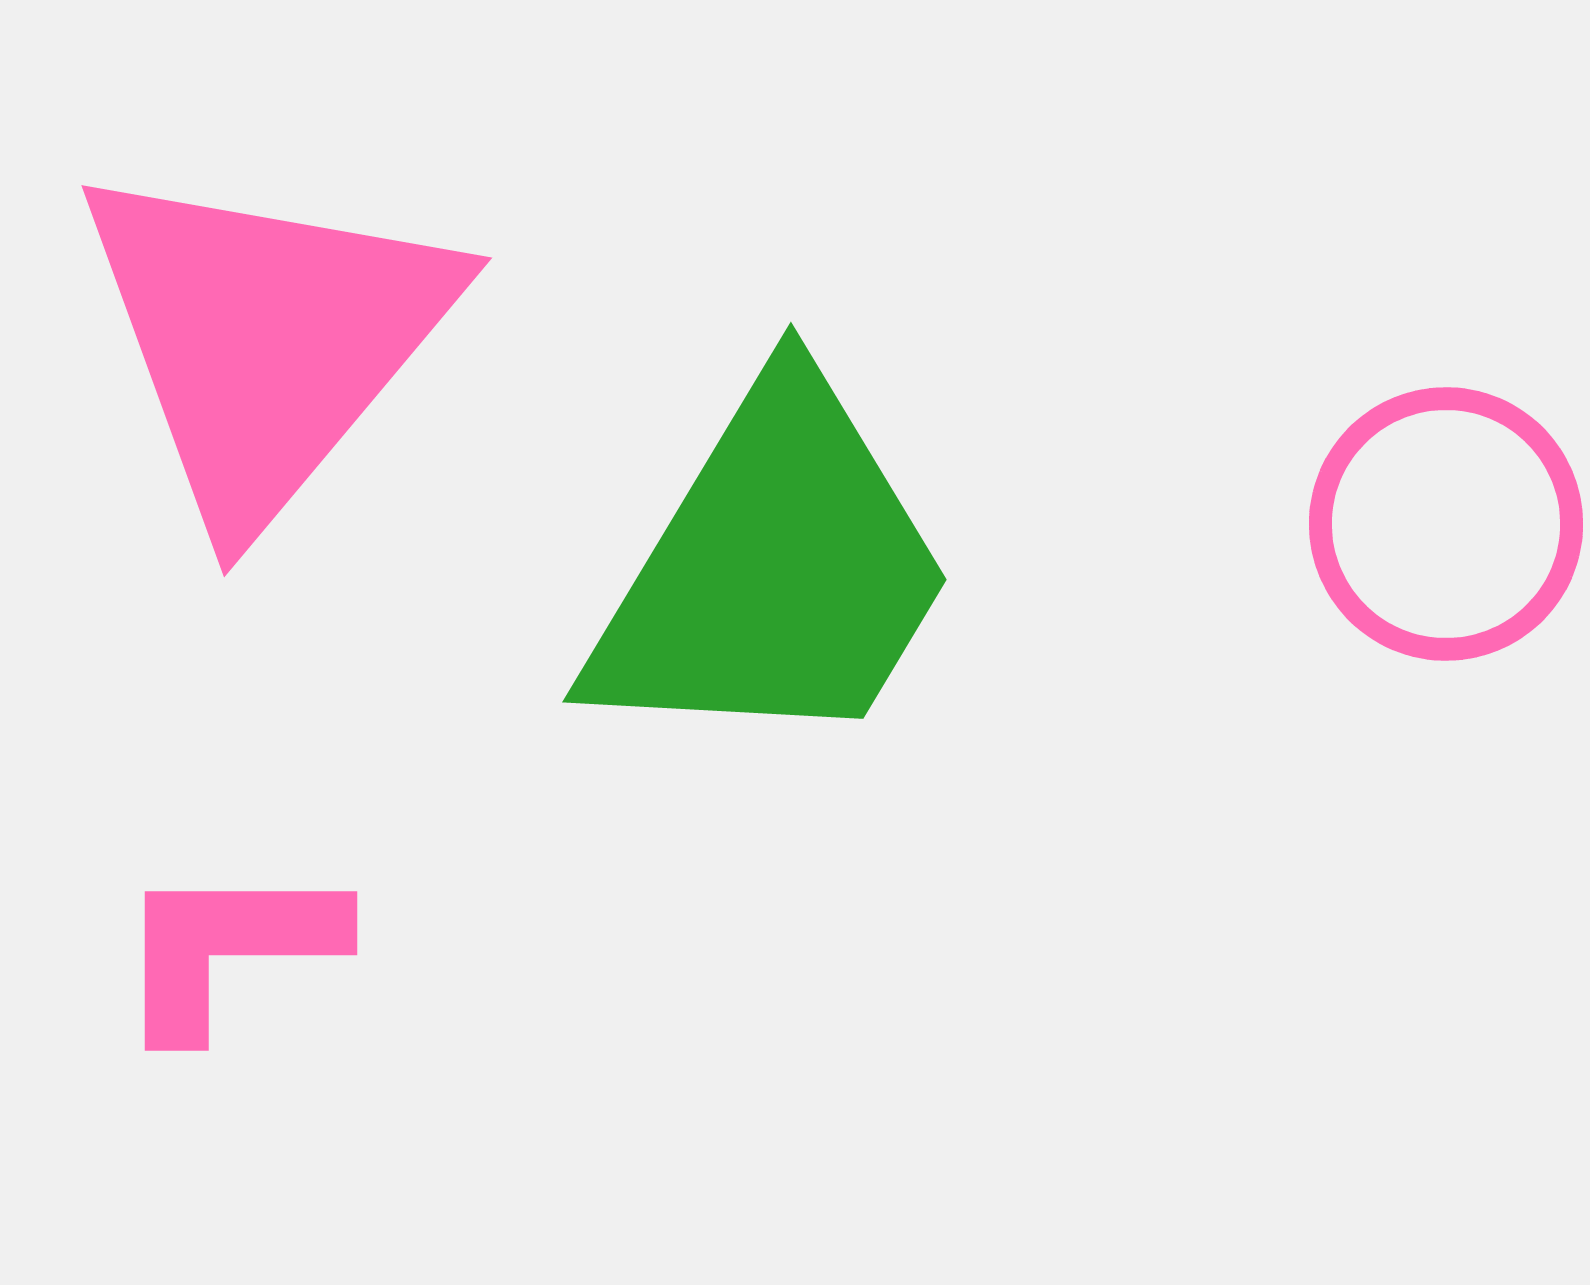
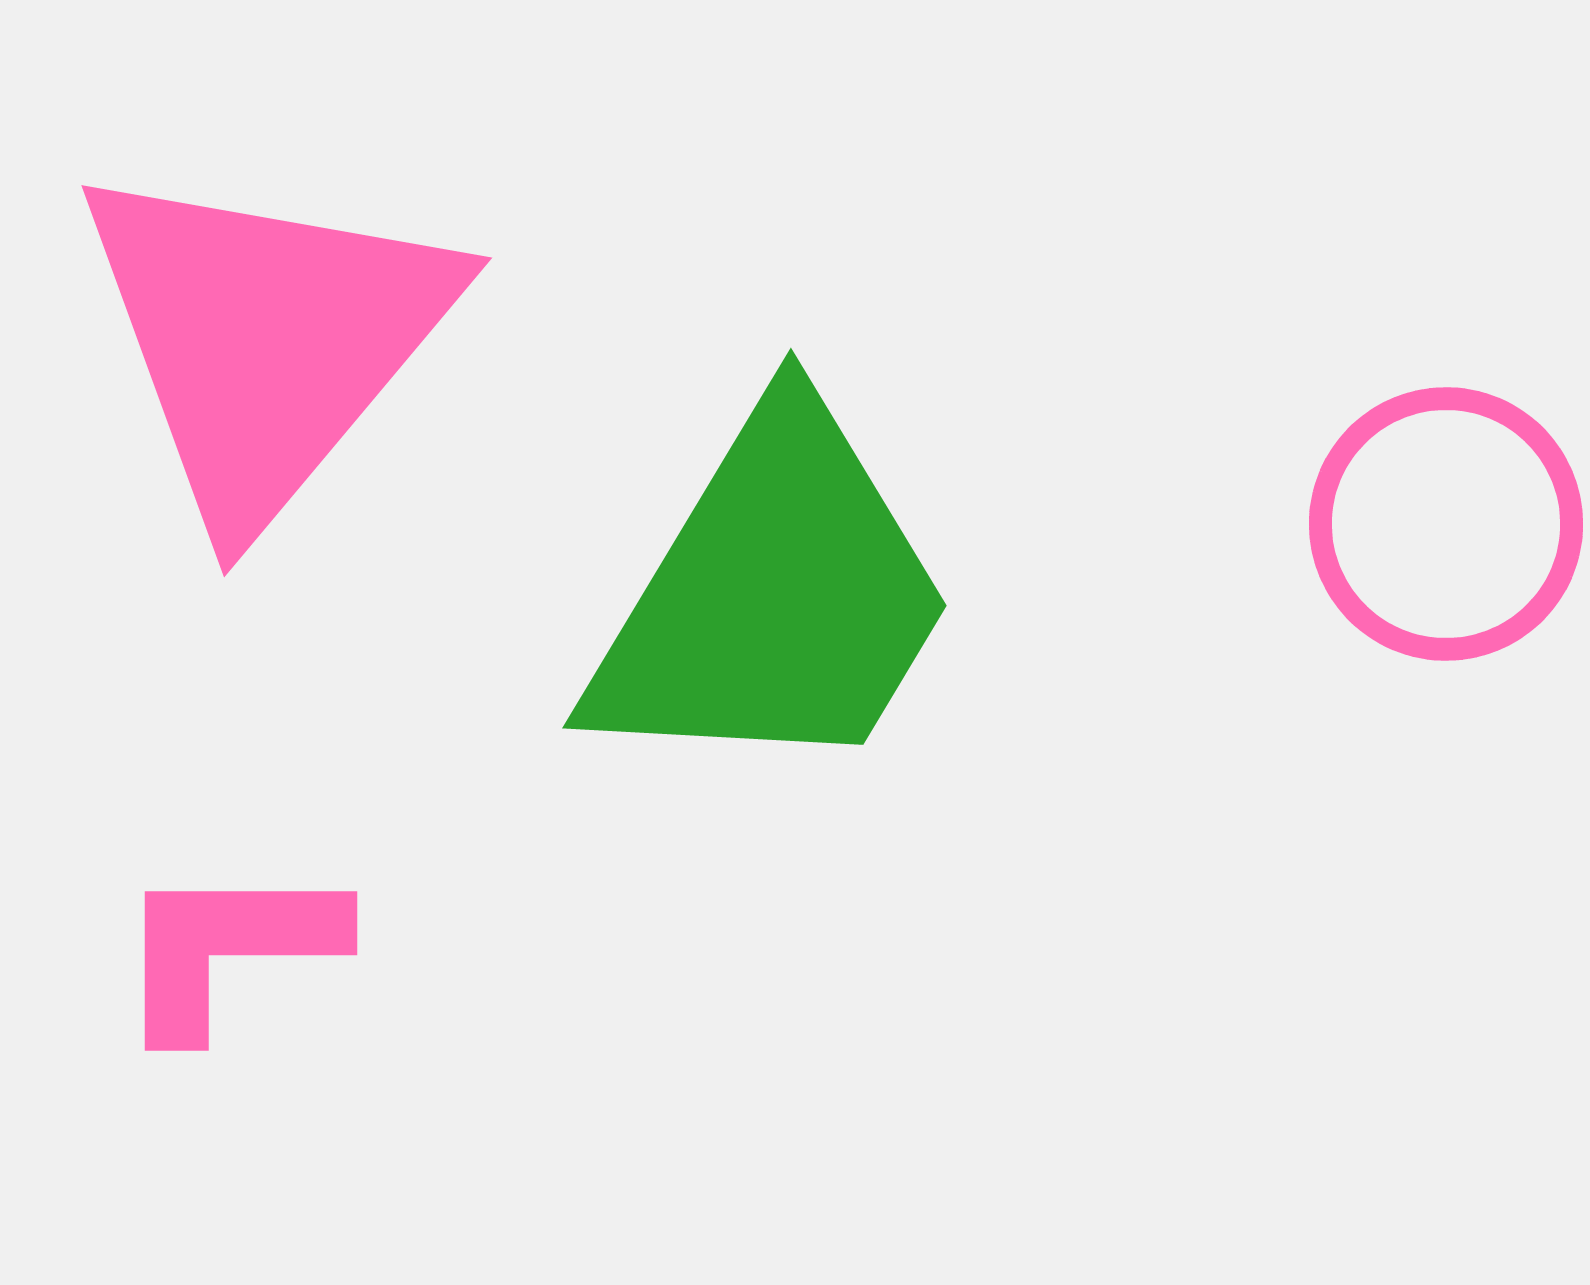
green trapezoid: moved 26 px down
